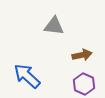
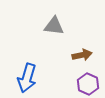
blue arrow: moved 2 px down; rotated 116 degrees counterclockwise
purple hexagon: moved 4 px right
